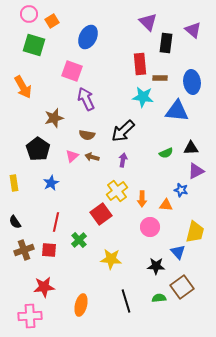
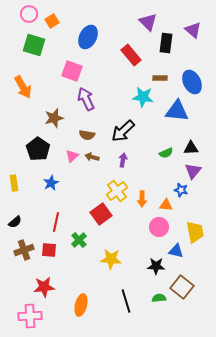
red rectangle at (140, 64): moved 9 px left, 9 px up; rotated 35 degrees counterclockwise
blue ellipse at (192, 82): rotated 20 degrees counterclockwise
purple triangle at (196, 171): moved 3 px left; rotated 24 degrees counterclockwise
black semicircle at (15, 222): rotated 96 degrees counterclockwise
pink circle at (150, 227): moved 9 px right
yellow trapezoid at (195, 232): rotated 25 degrees counterclockwise
blue triangle at (178, 252): moved 2 px left, 1 px up; rotated 35 degrees counterclockwise
brown square at (182, 287): rotated 15 degrees counterclockwise
